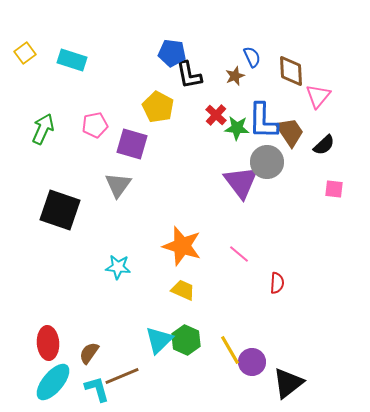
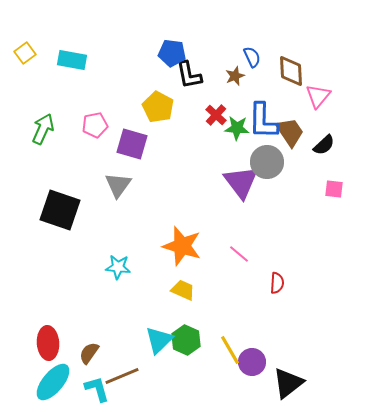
cyan rectangle: rotated 8 degrees counterclockwise
